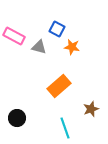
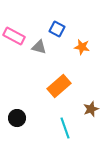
orange star: moved 10 px right
